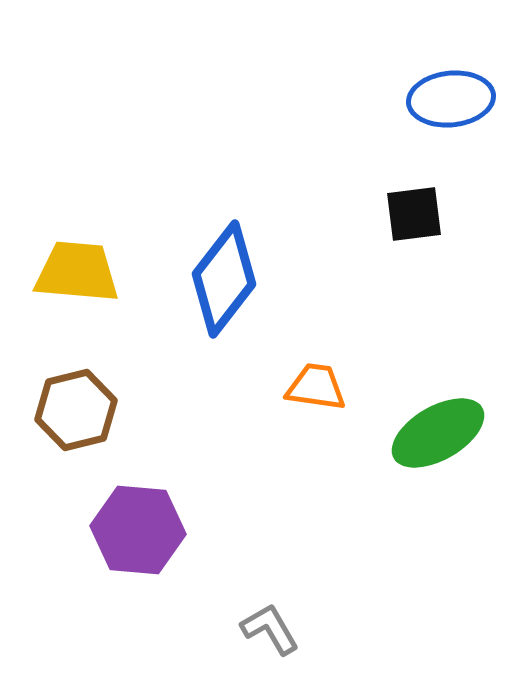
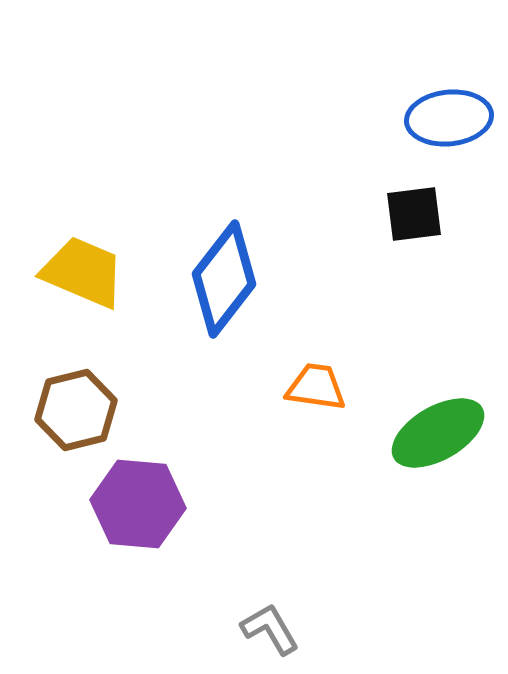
blue ellipse: moved 2 px left, 19 px down
yellow trapezoid: moved 6 px right; rotated 18 degrees clockwise
purple hexagon: moved 26 px up
